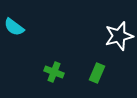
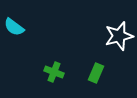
green rectangle: moved 1 px left
